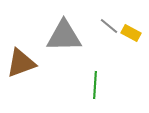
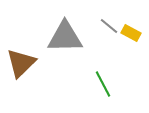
gray triangle: moved 1 px right, 1 px down
brown triangle: rotated 24 degrees counterclockwise
green line: moved 8 px right, 1 px up; rotated 32 degrees counterclockwise
